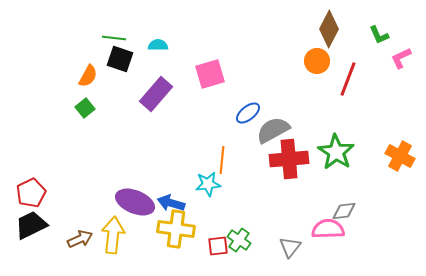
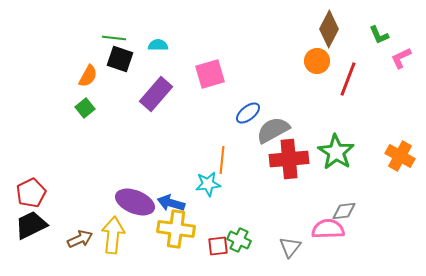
green cross: rotated 10 degrees counterclockwise
